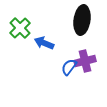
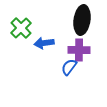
green cross: moved 1 px right
blue arrow: rotated 30 degrees counterclockwise
purple cross: moved 6 px left, 11 px up; rotated 15 degrees clockwise
